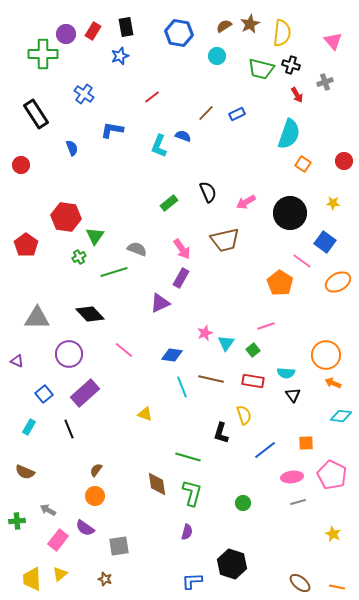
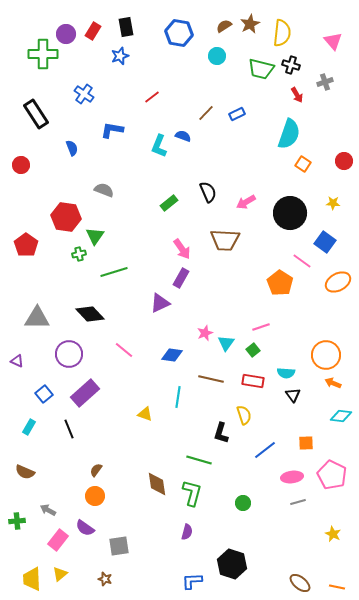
brown trapezoid at (225, 240): rotated 16 degrees clockwise
gray semicircle at (137, 249): moved 33 px left, 59 px up
green cross at (79, 257): moved 3 px up; rotated 16 degrees clockwise
pink line at (266, 326): moved 5 px left, 1 px down
cyan line at (182, 387): moved 4 px left, 10 px down; rotated 30 degrees clockwise
green line at (188, 457): moved 11 px right, 3 px down
